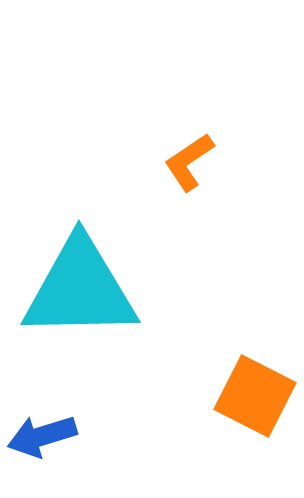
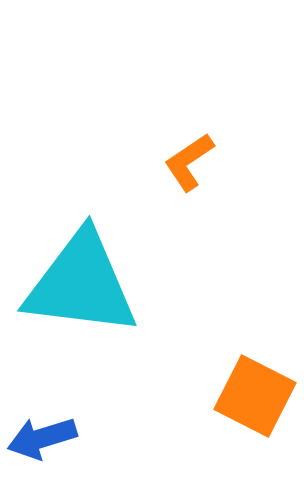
cyan triangle: moved 1 px right, 5 px up; rotated 8 degrees clockwise
blue arrow: moved 2 px down
